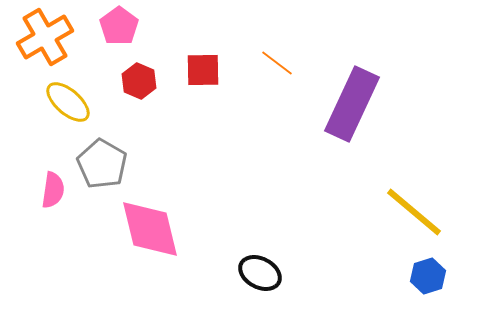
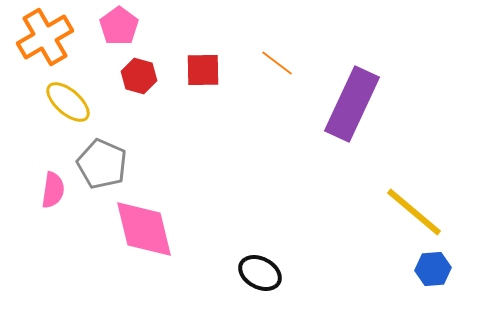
red hexagon: moved 5 px up; rotated 8 degrees counterclockwise
gray pentagon: rotated 6 degrees counterclockwise
pink diamond: moved 6 px left
blue hexagon: moved 5 px right, 7 px up; rotated 12 degrees clockwise
